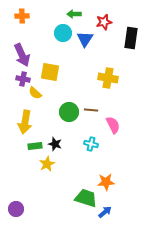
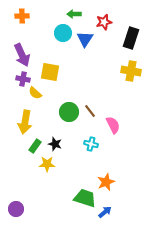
black rectangle: rotated 10 degrees clockwise
yellow cross: moved 23 px right, 7 px up
brown line: moved 1 px left, 1 px down; rotated 48 degrees clockwise
green rectangle: rotated 48 degrees counterclockwise
yellow star: rotated 28 degrees clockwise
orange star: rotated 18 degrees counterclockwise
green trapezoid: moved 1 px left
